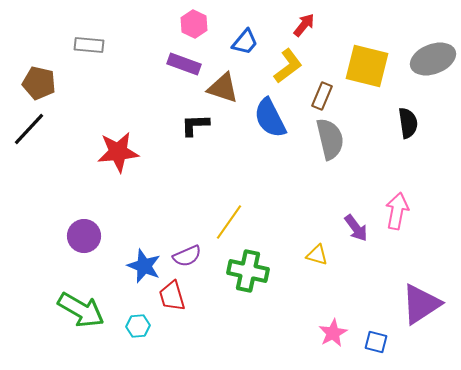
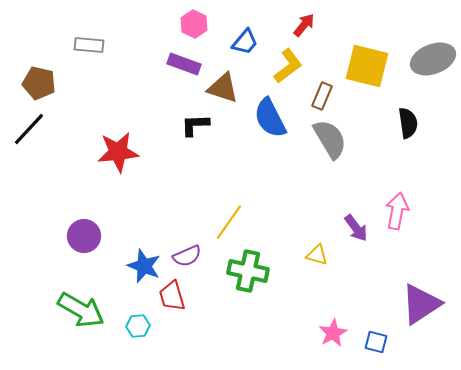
gray semicircle: rotated 18 degrees counterclockwise
